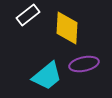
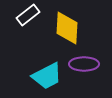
purple ellipse: rotated 12 degrees clockwise
cyan trapezoid: rotated 12 degrees clockwise
